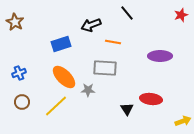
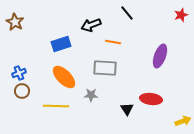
purple ellipse: rotated 70 degrees counterclockwise
gray star: moved 3 px right, 5 px down
brown circle: moved 11 px up
yellow line: rotated 45 degrees clockwise
